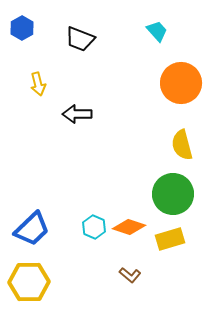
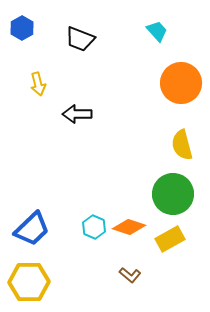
yellow rectangle: rotated 12 degrees counterclockwise
